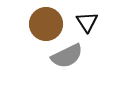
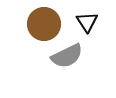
brown circle: moved 2 px left
